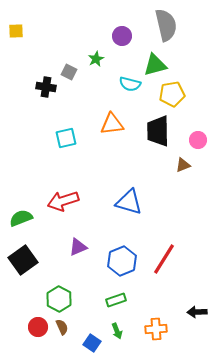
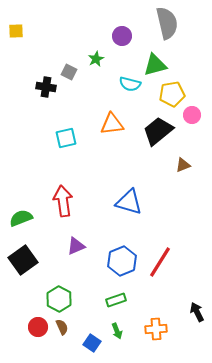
gray semicircle: moved 1 px right, 2 px up
black trapezoid: rotated 52 degrees clockwise
pink circle: moved 6 px left, 25 px up
red arrow: rotated 100 degrees clockwise
purple triangle: moved 2 px left, 1 px up
red line: moved 4 px left, 3 px down
black arrow: rotated 66 degrees clockwise
